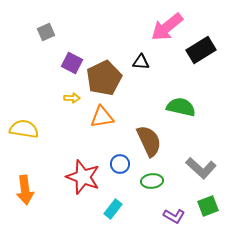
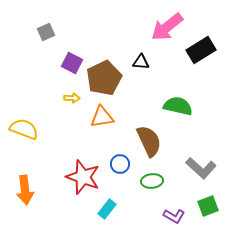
green semicircle: moved 3 px left, 1 px up
yellow semicircle: rotated 12 degrees clockwise
cyan rectangle: moved 6 px left
